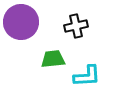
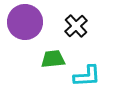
purple circle: moved 4 px right
black cross: rotated 30 degrees counterclockwise
